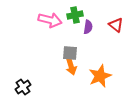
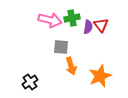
green cross: moved 3 px left, 3 px down
red triangle: moved 15 px left; rotated 14 degrees clockwise
gray square: moved 9 px left, 6 px up
black cross: moved 7 px right, 5 px up
